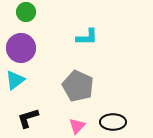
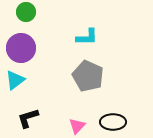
gray pentagon: moved 10 px right, 10 px up
